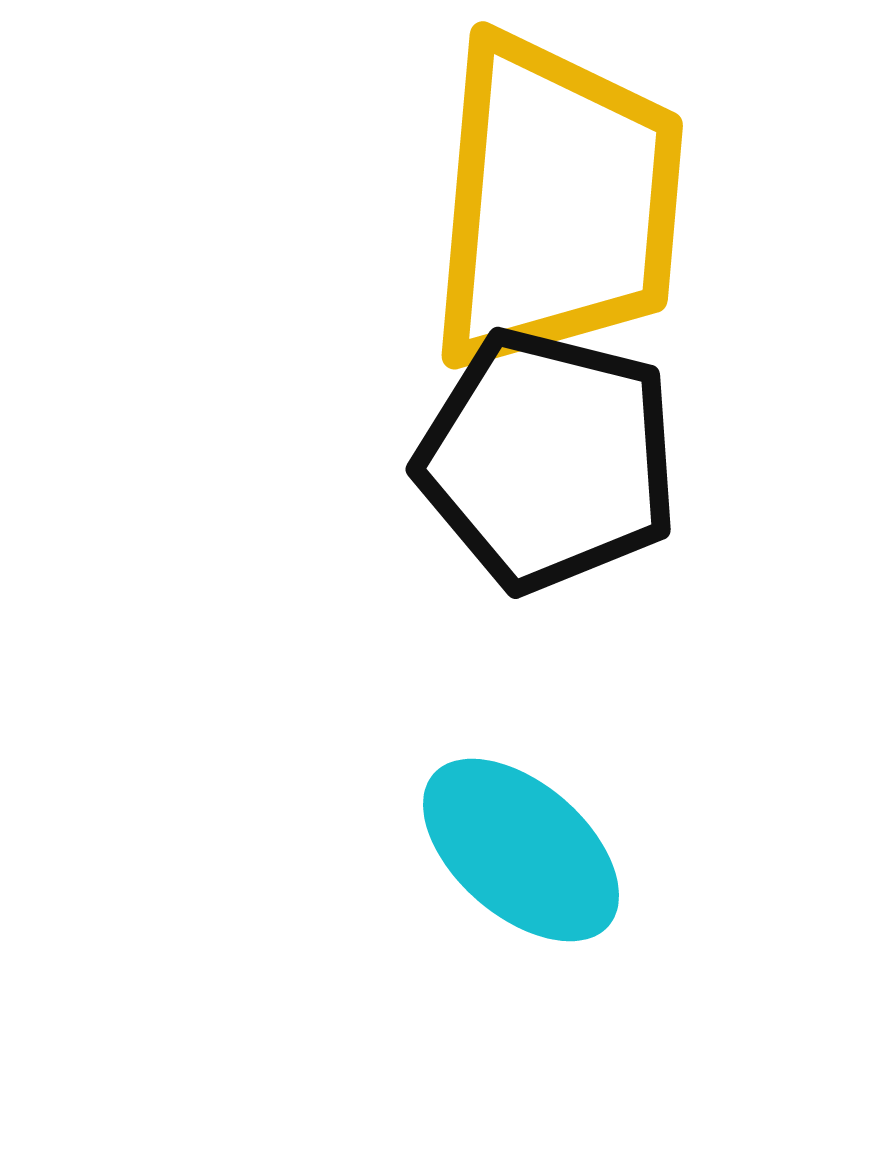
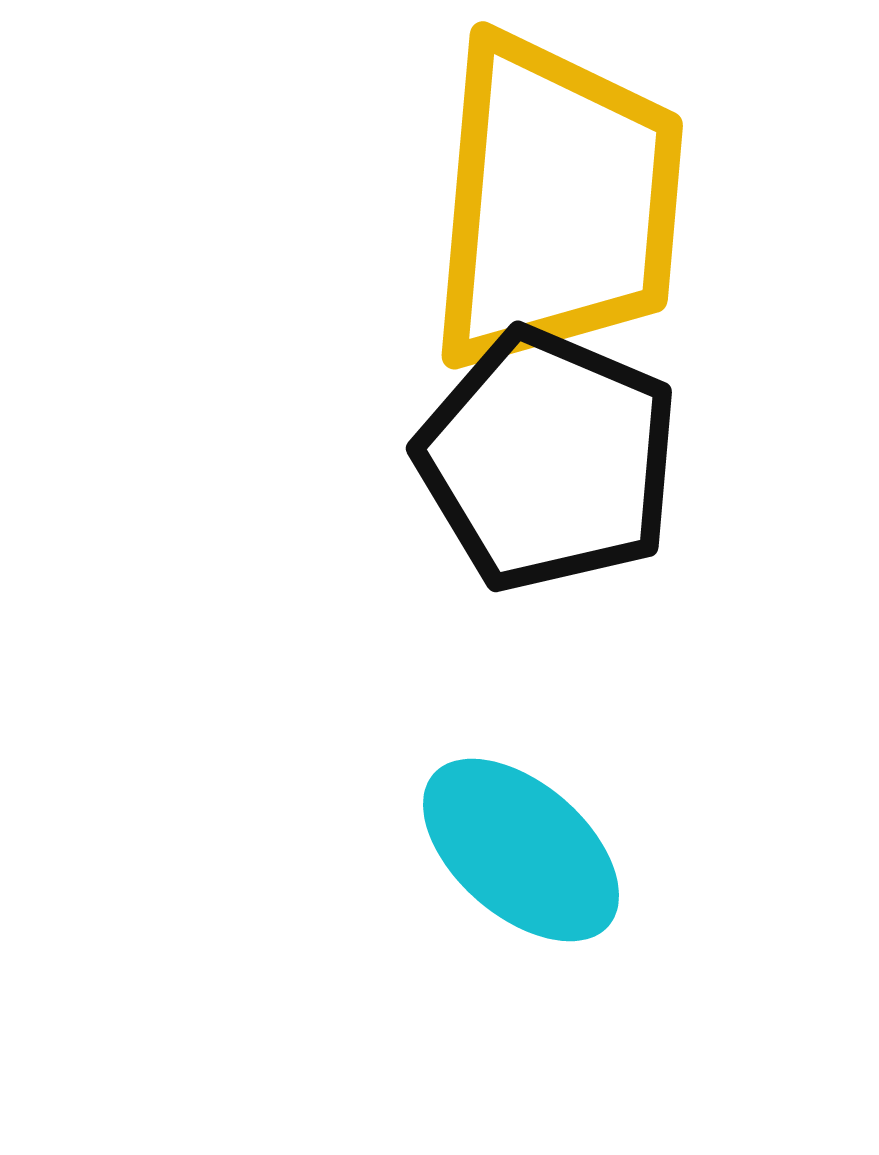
black pentagon: rotated 9 degrees clockwise
